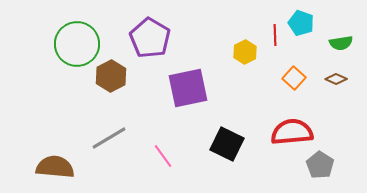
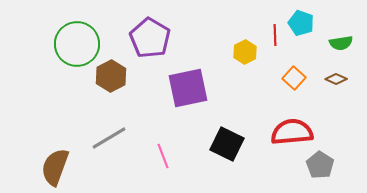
pink line: rotated 15 degrees clockwise
brown semicircle: rotated 75 degrees counterclockwise
